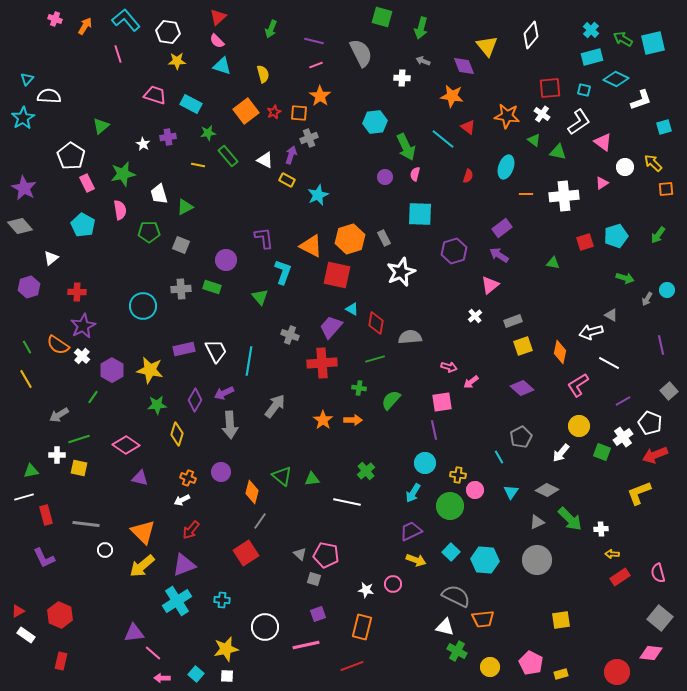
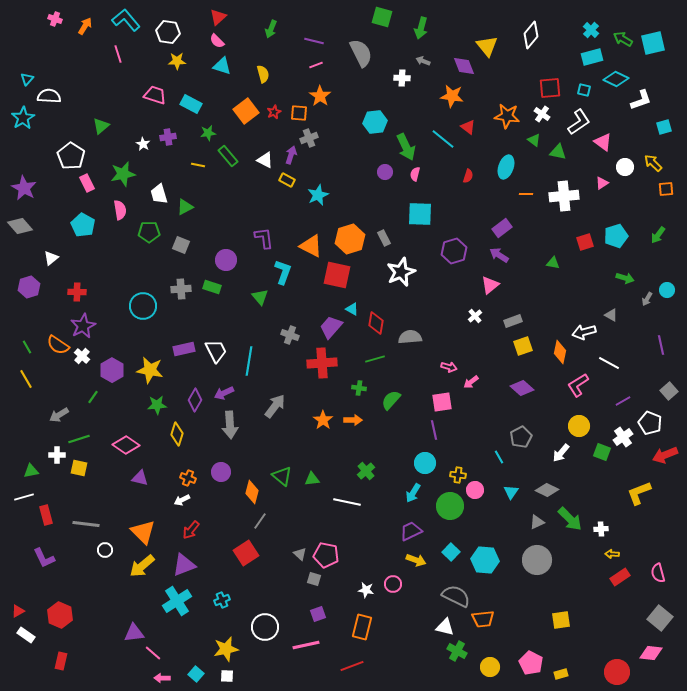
purple circle at (385, 177): moved 5 px up
white arrow at (591, 332): moved 7 px left
red arrow at (655, 455): moved 10 px right
cyan cross at (222, 600): rotated 28 degrees counterclockwise
